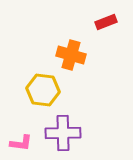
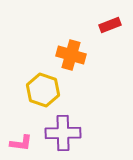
red rectangle: moved 4 px right, 3 px down
yellow hexagon: rotated 12 degrees clockwise
